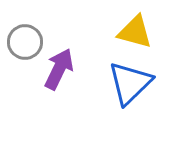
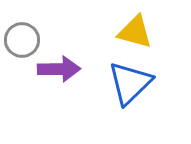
gray circle: moved 3 px left, 2 px up
purple arrow: rotated 63 degrees clockwise
